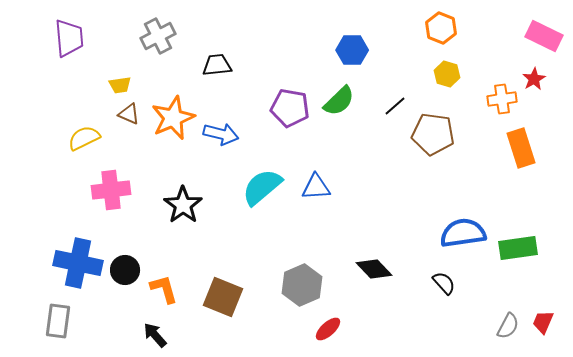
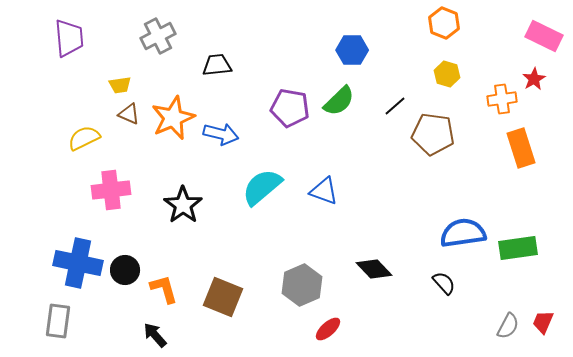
orange hexagon: moved 3 px right, 5 px up
blue triangle: moved 8 px right, 4 px down; rotated 24 degrees clockwise
